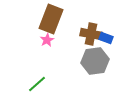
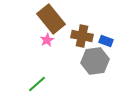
brown rectangle: rotated 60 degrees counterclockwise
brown cross: moved 9 px left, 2 px down
blue rectangle: moved 3 px down
